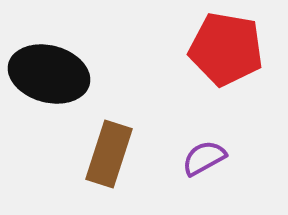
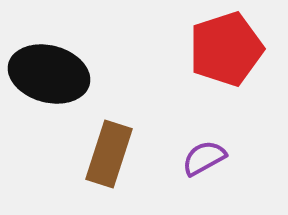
red pentagon: rotated 28 degrees counterclockwise
